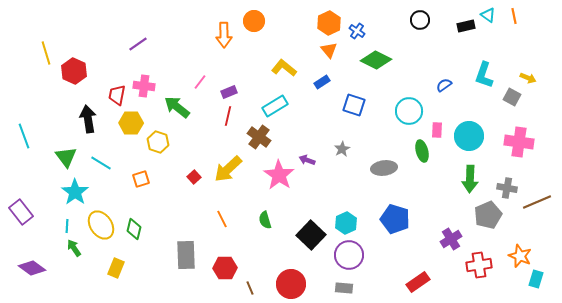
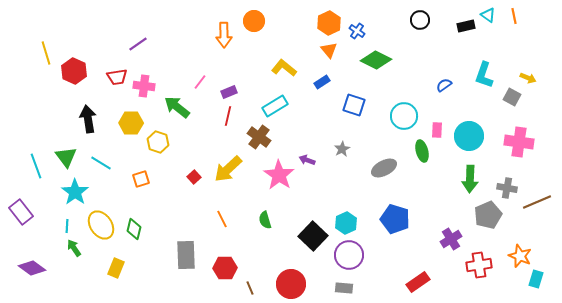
red trapezoid at (117, 95): moved 18 px up; rotated 110 degrees counterclockwise
cyan circle at (409, 111): moved 5 px left, 5 px down
cyan line at (24, 136): moved 12 px right, 30 px down
gray ellipse at (384, 168): rotated 20 degrees counterclockwise
black square at (311, 235): moved 2 px right, 1 px down
